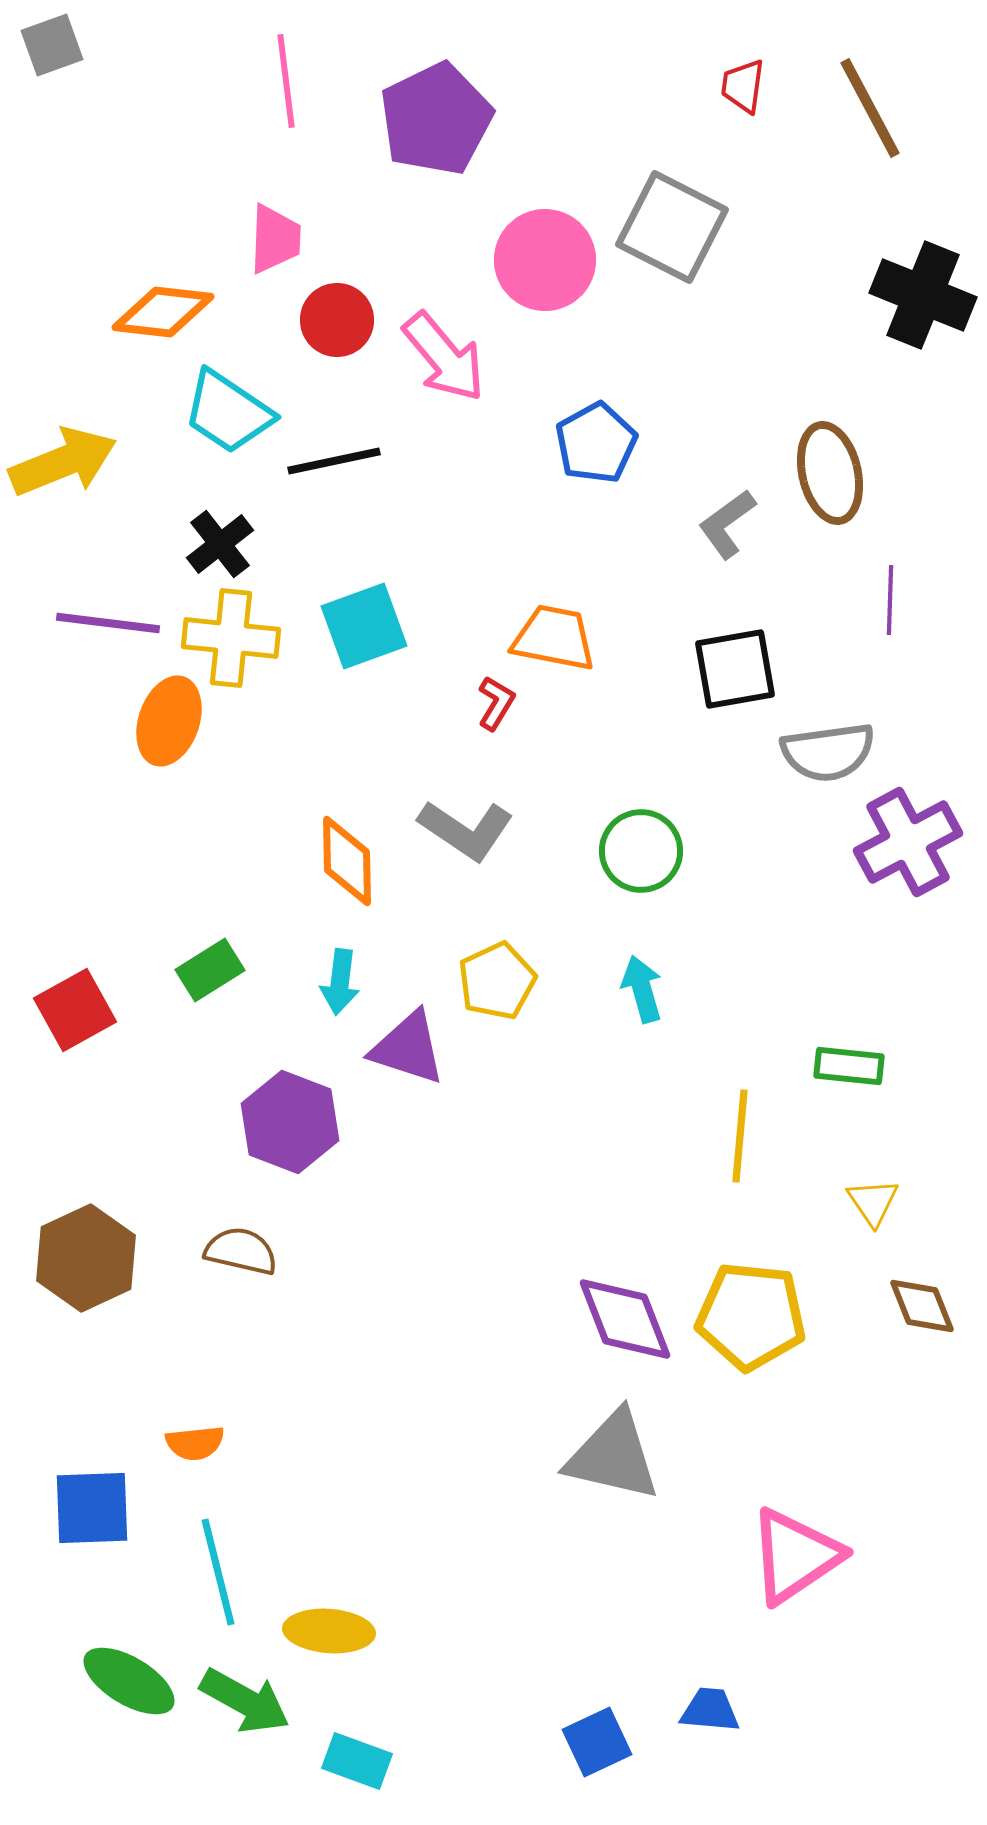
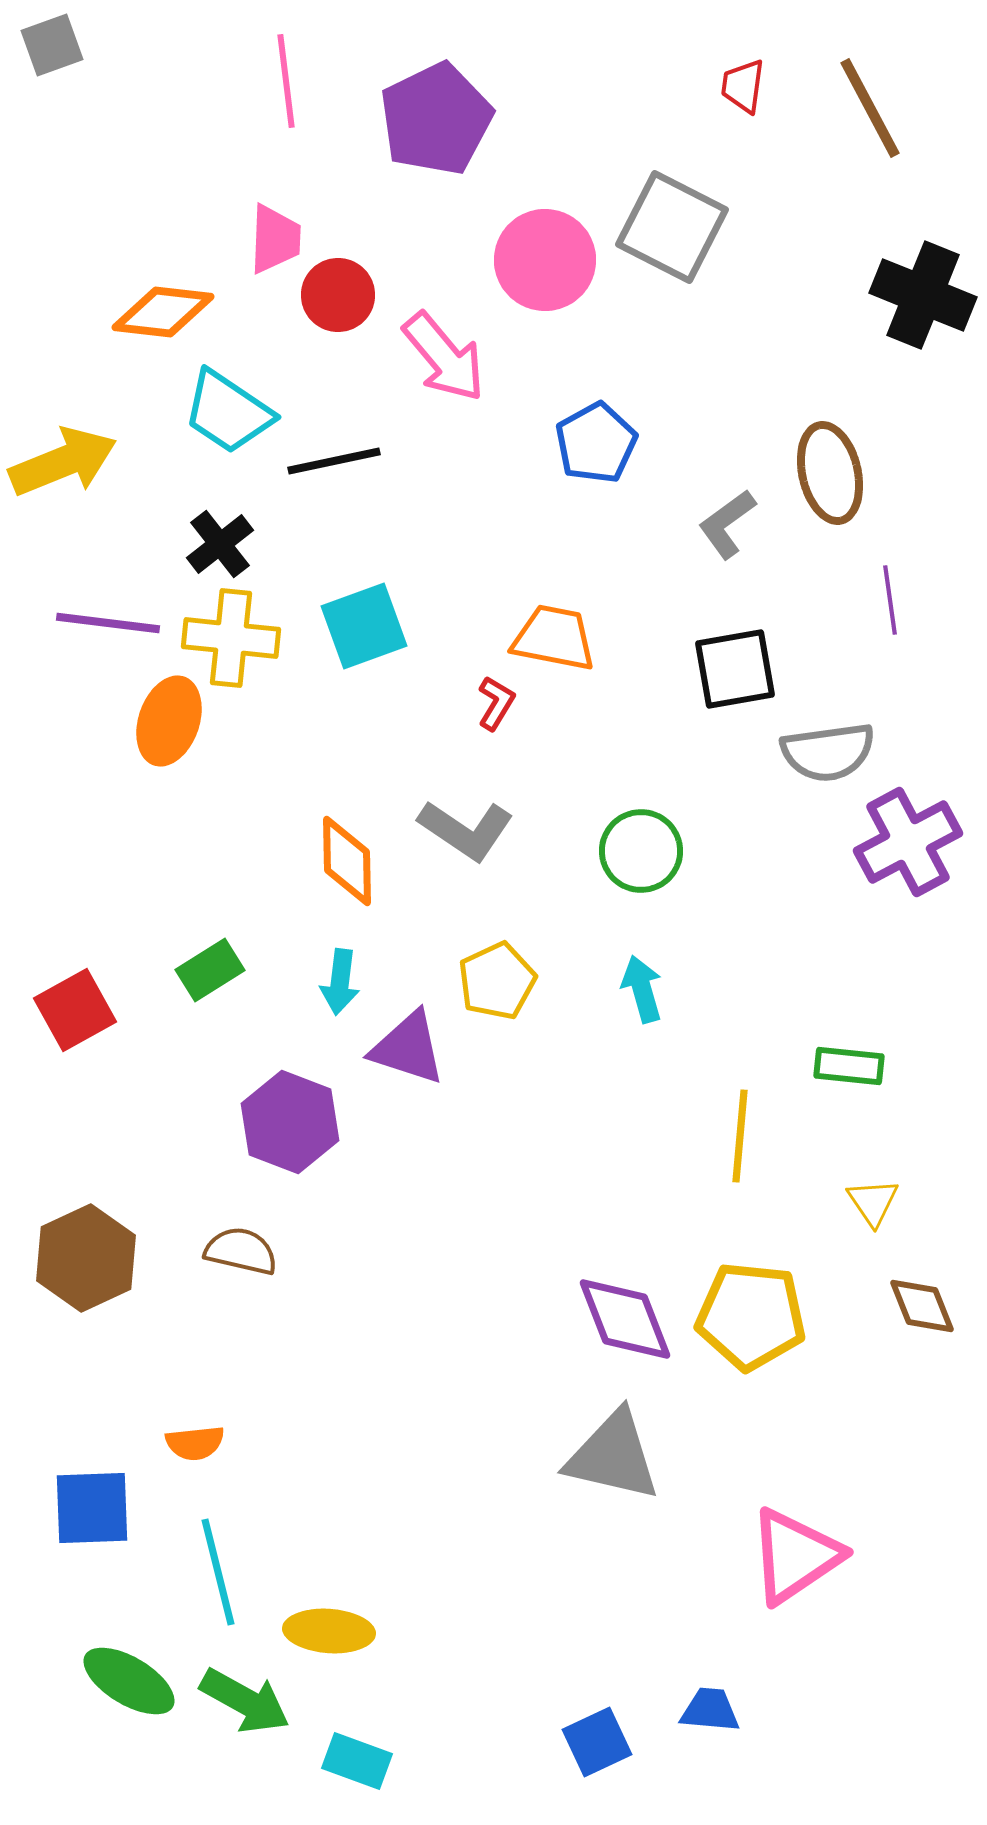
red circle at (337, 320): moved 1 px right, 25 px up
purple line at (890, 600): rotated 10 degrees counterclockwise
